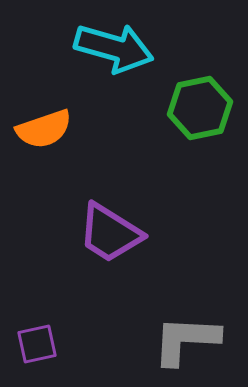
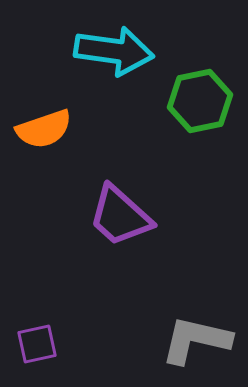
cyan arrow: moved 3 px down; rotated 8 degrees counterclockwise
green hexagon: moved 7 px up
purple trapezoid: moved 10 px right, 17 px up; rotated 10 degrees clockwise
gray L-shape: moved 10 px right; rotated 10 degrees clockwise
